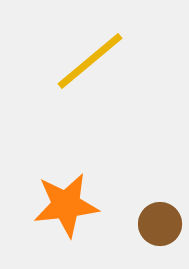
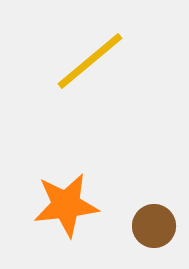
brown circle: moved 6 px left, 2 px down
